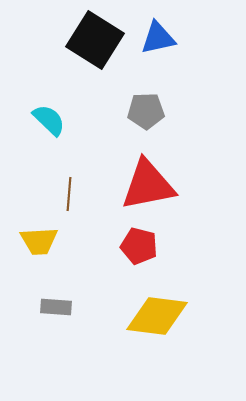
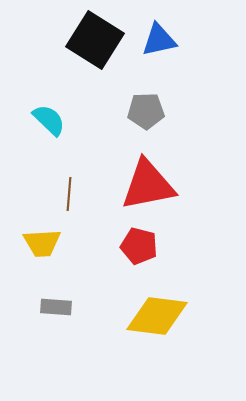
blue triangle: moved 1 px right, 2 px down
yellow trapezoid: moved 3 px right, 2 px down
